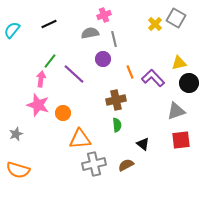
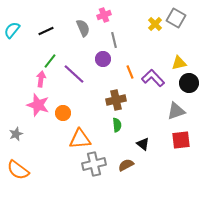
black line: moved 3 px left, 7 px down
gray semicircle: moved 7 px left, 5 px up; rotated 78 degrees clockwise
gray line: moved 1 px down
orange semicircle: rotated 20 degrees clockwise
